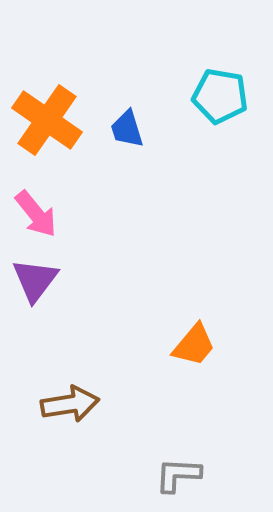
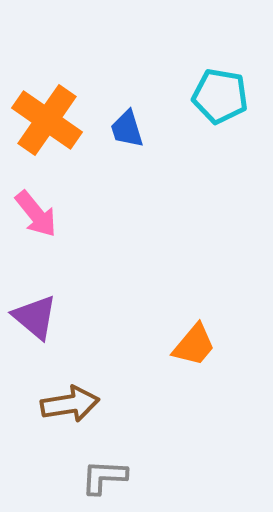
purple triangle: moved 37 px down; rotated 27 degrees counterclockwise
gray L-shape: moved 74 px left, 2 px down
